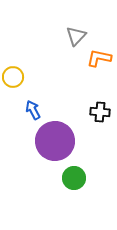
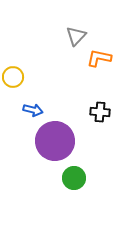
blue arrow: rotated 132 degrees clockwise
